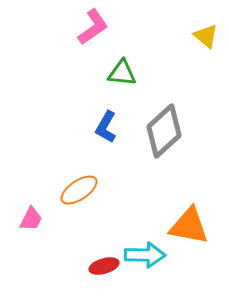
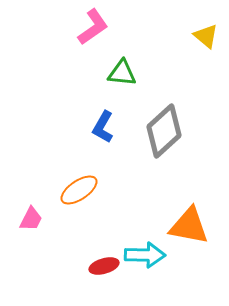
blue L-shape: moved 3 px left
